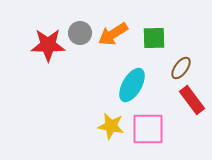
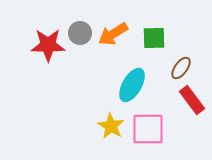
yellow star: rotated 20 degrees clockwise
